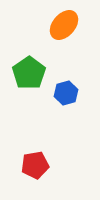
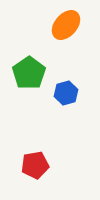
orange ellipse: moved 2 px right
